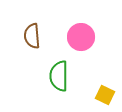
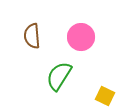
green semicircle: rotated 32 degrees clockwise
yellow square: moved 1 px down
